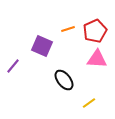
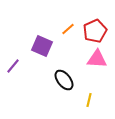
orange line: rotated 24 degrees counterclockwise
yellow line: moved 3 px up; rotated 40 degrees counterclockwise
